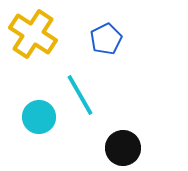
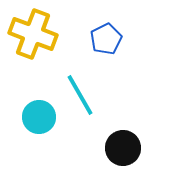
yellow cross: rotated 12 degrees counterclockwise
